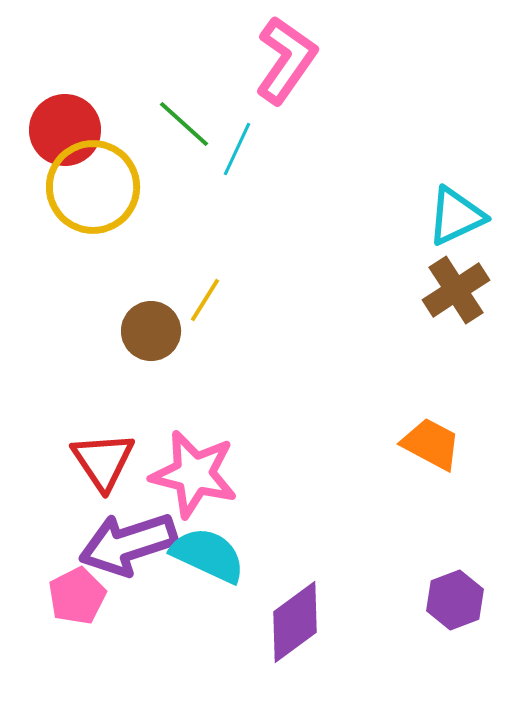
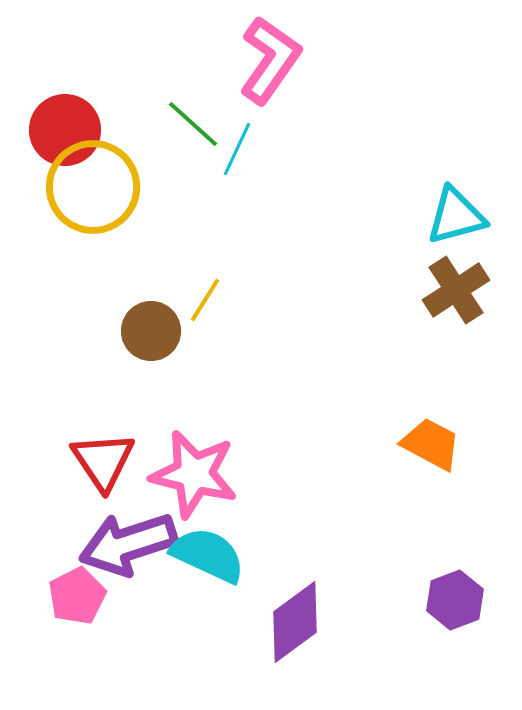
pink L-shape: moved 16 px left
green line: moved 9 px right
cyan triangle: rotated 10 degrees clockwise
